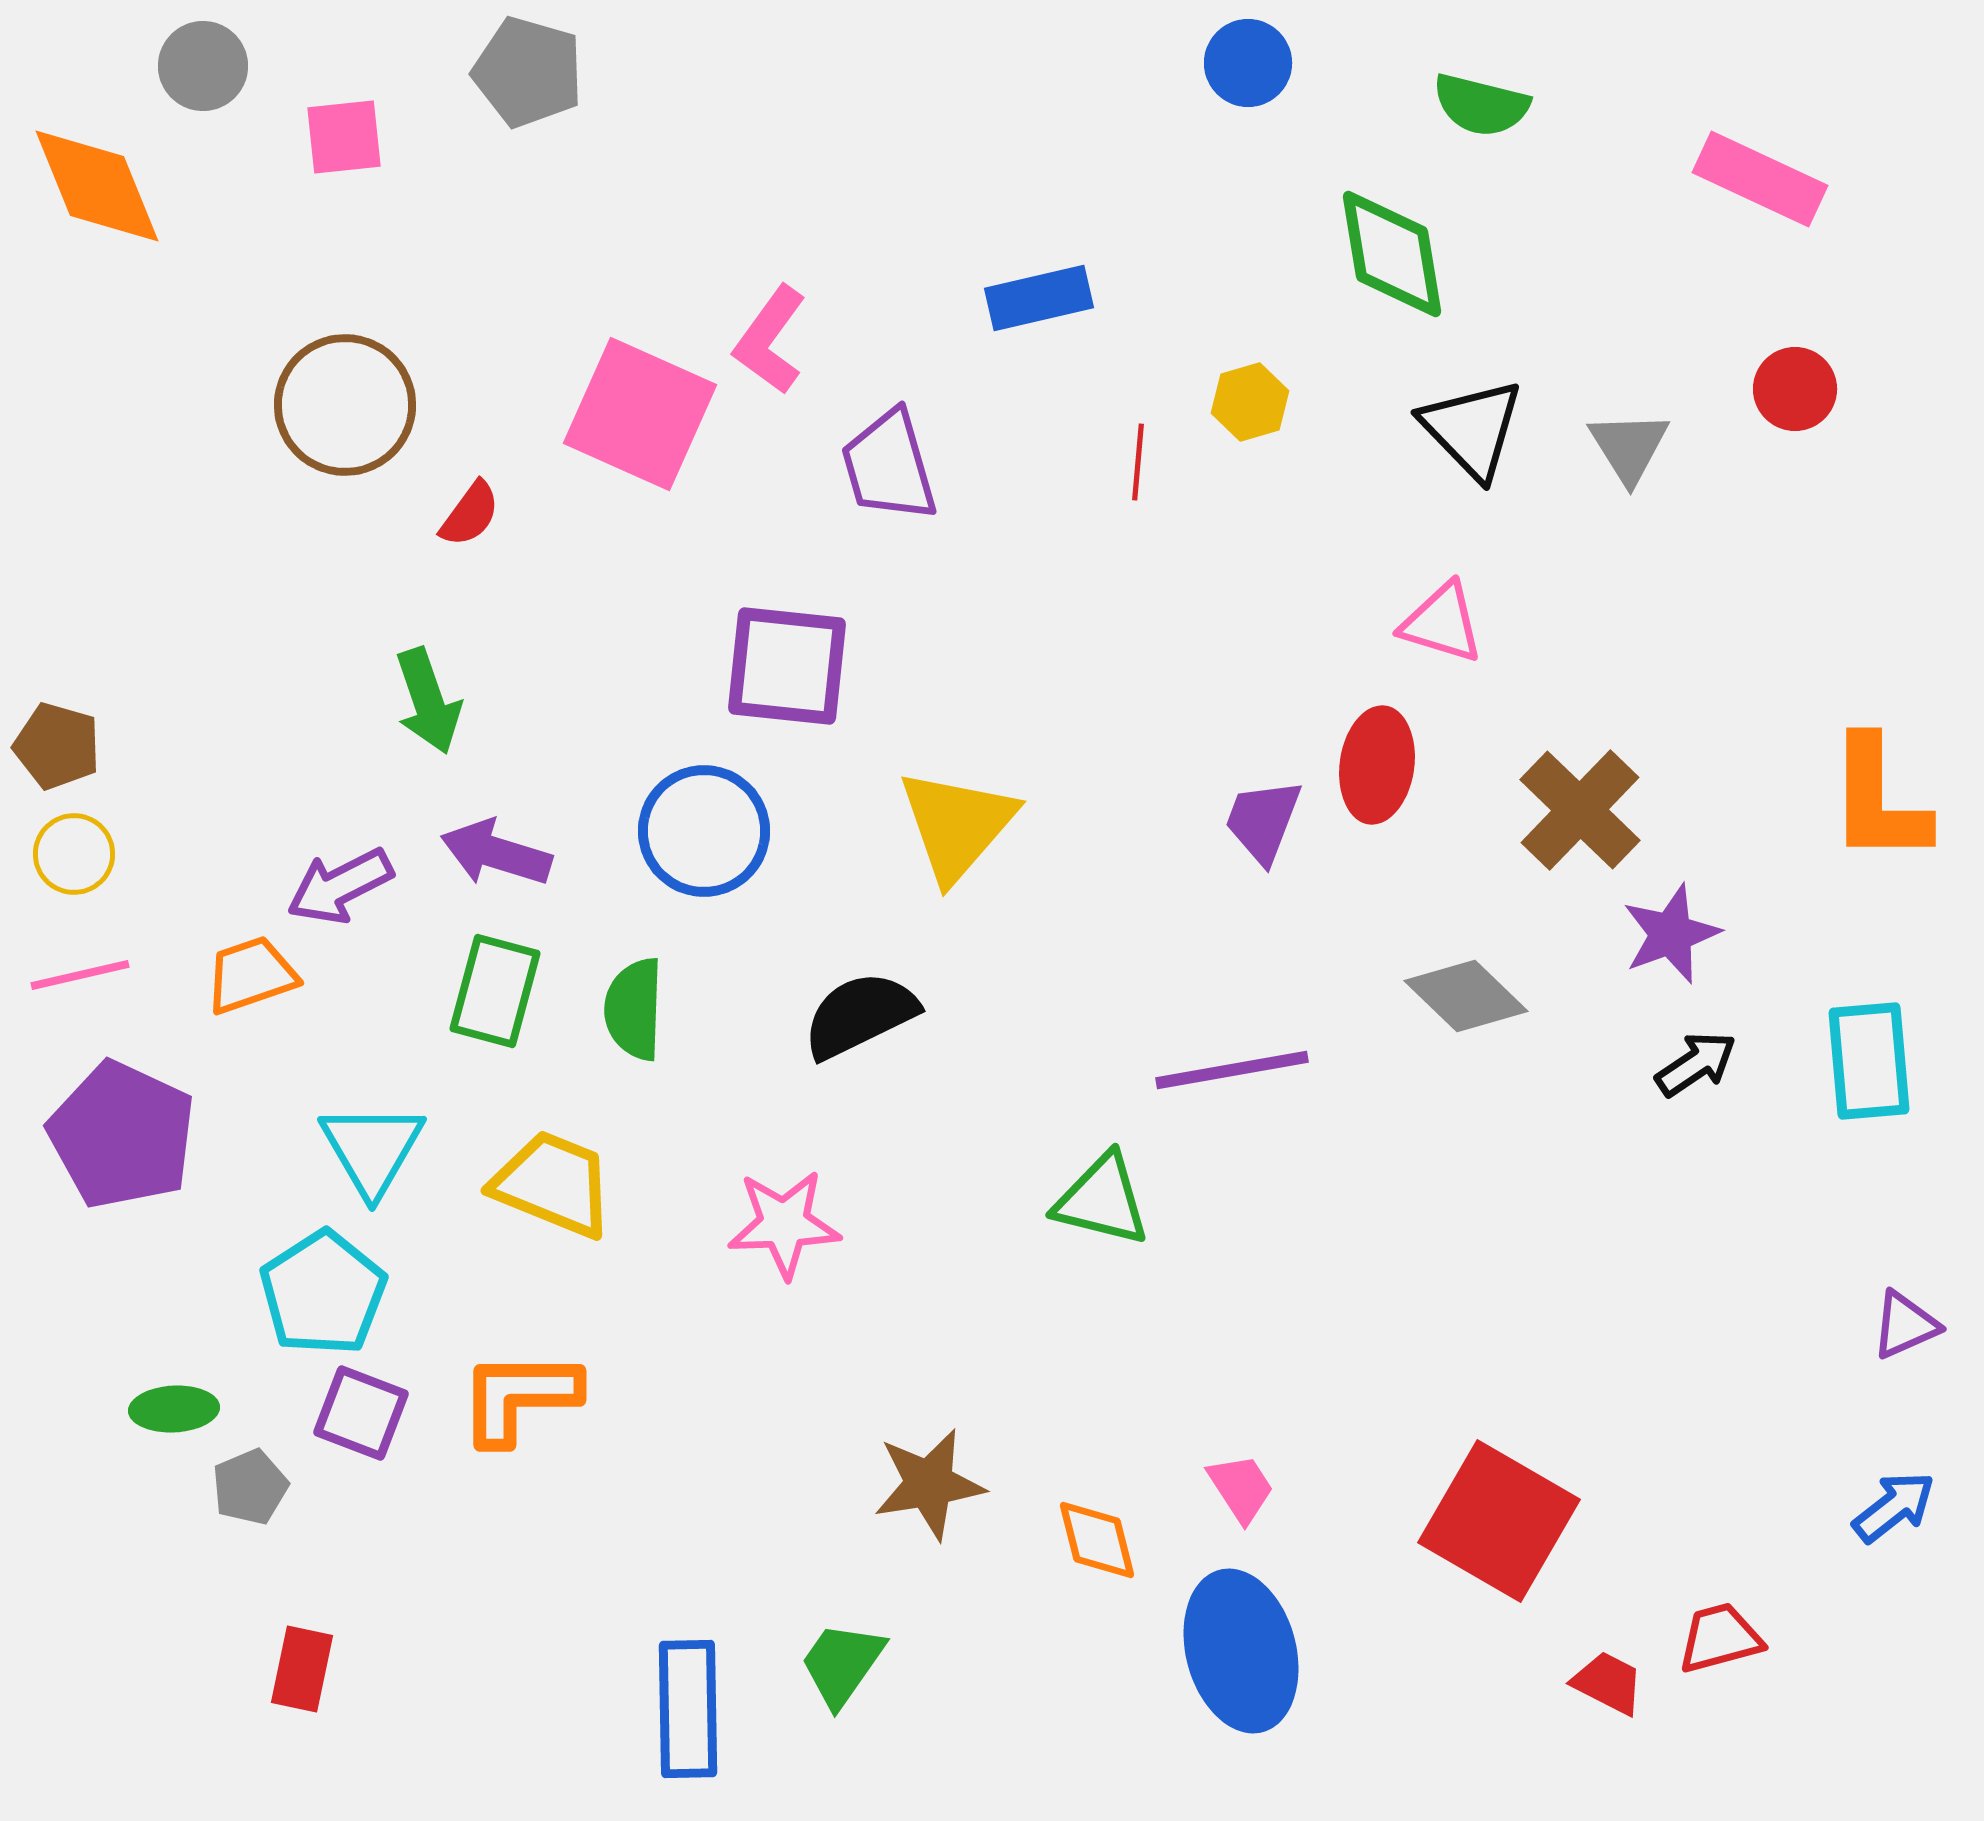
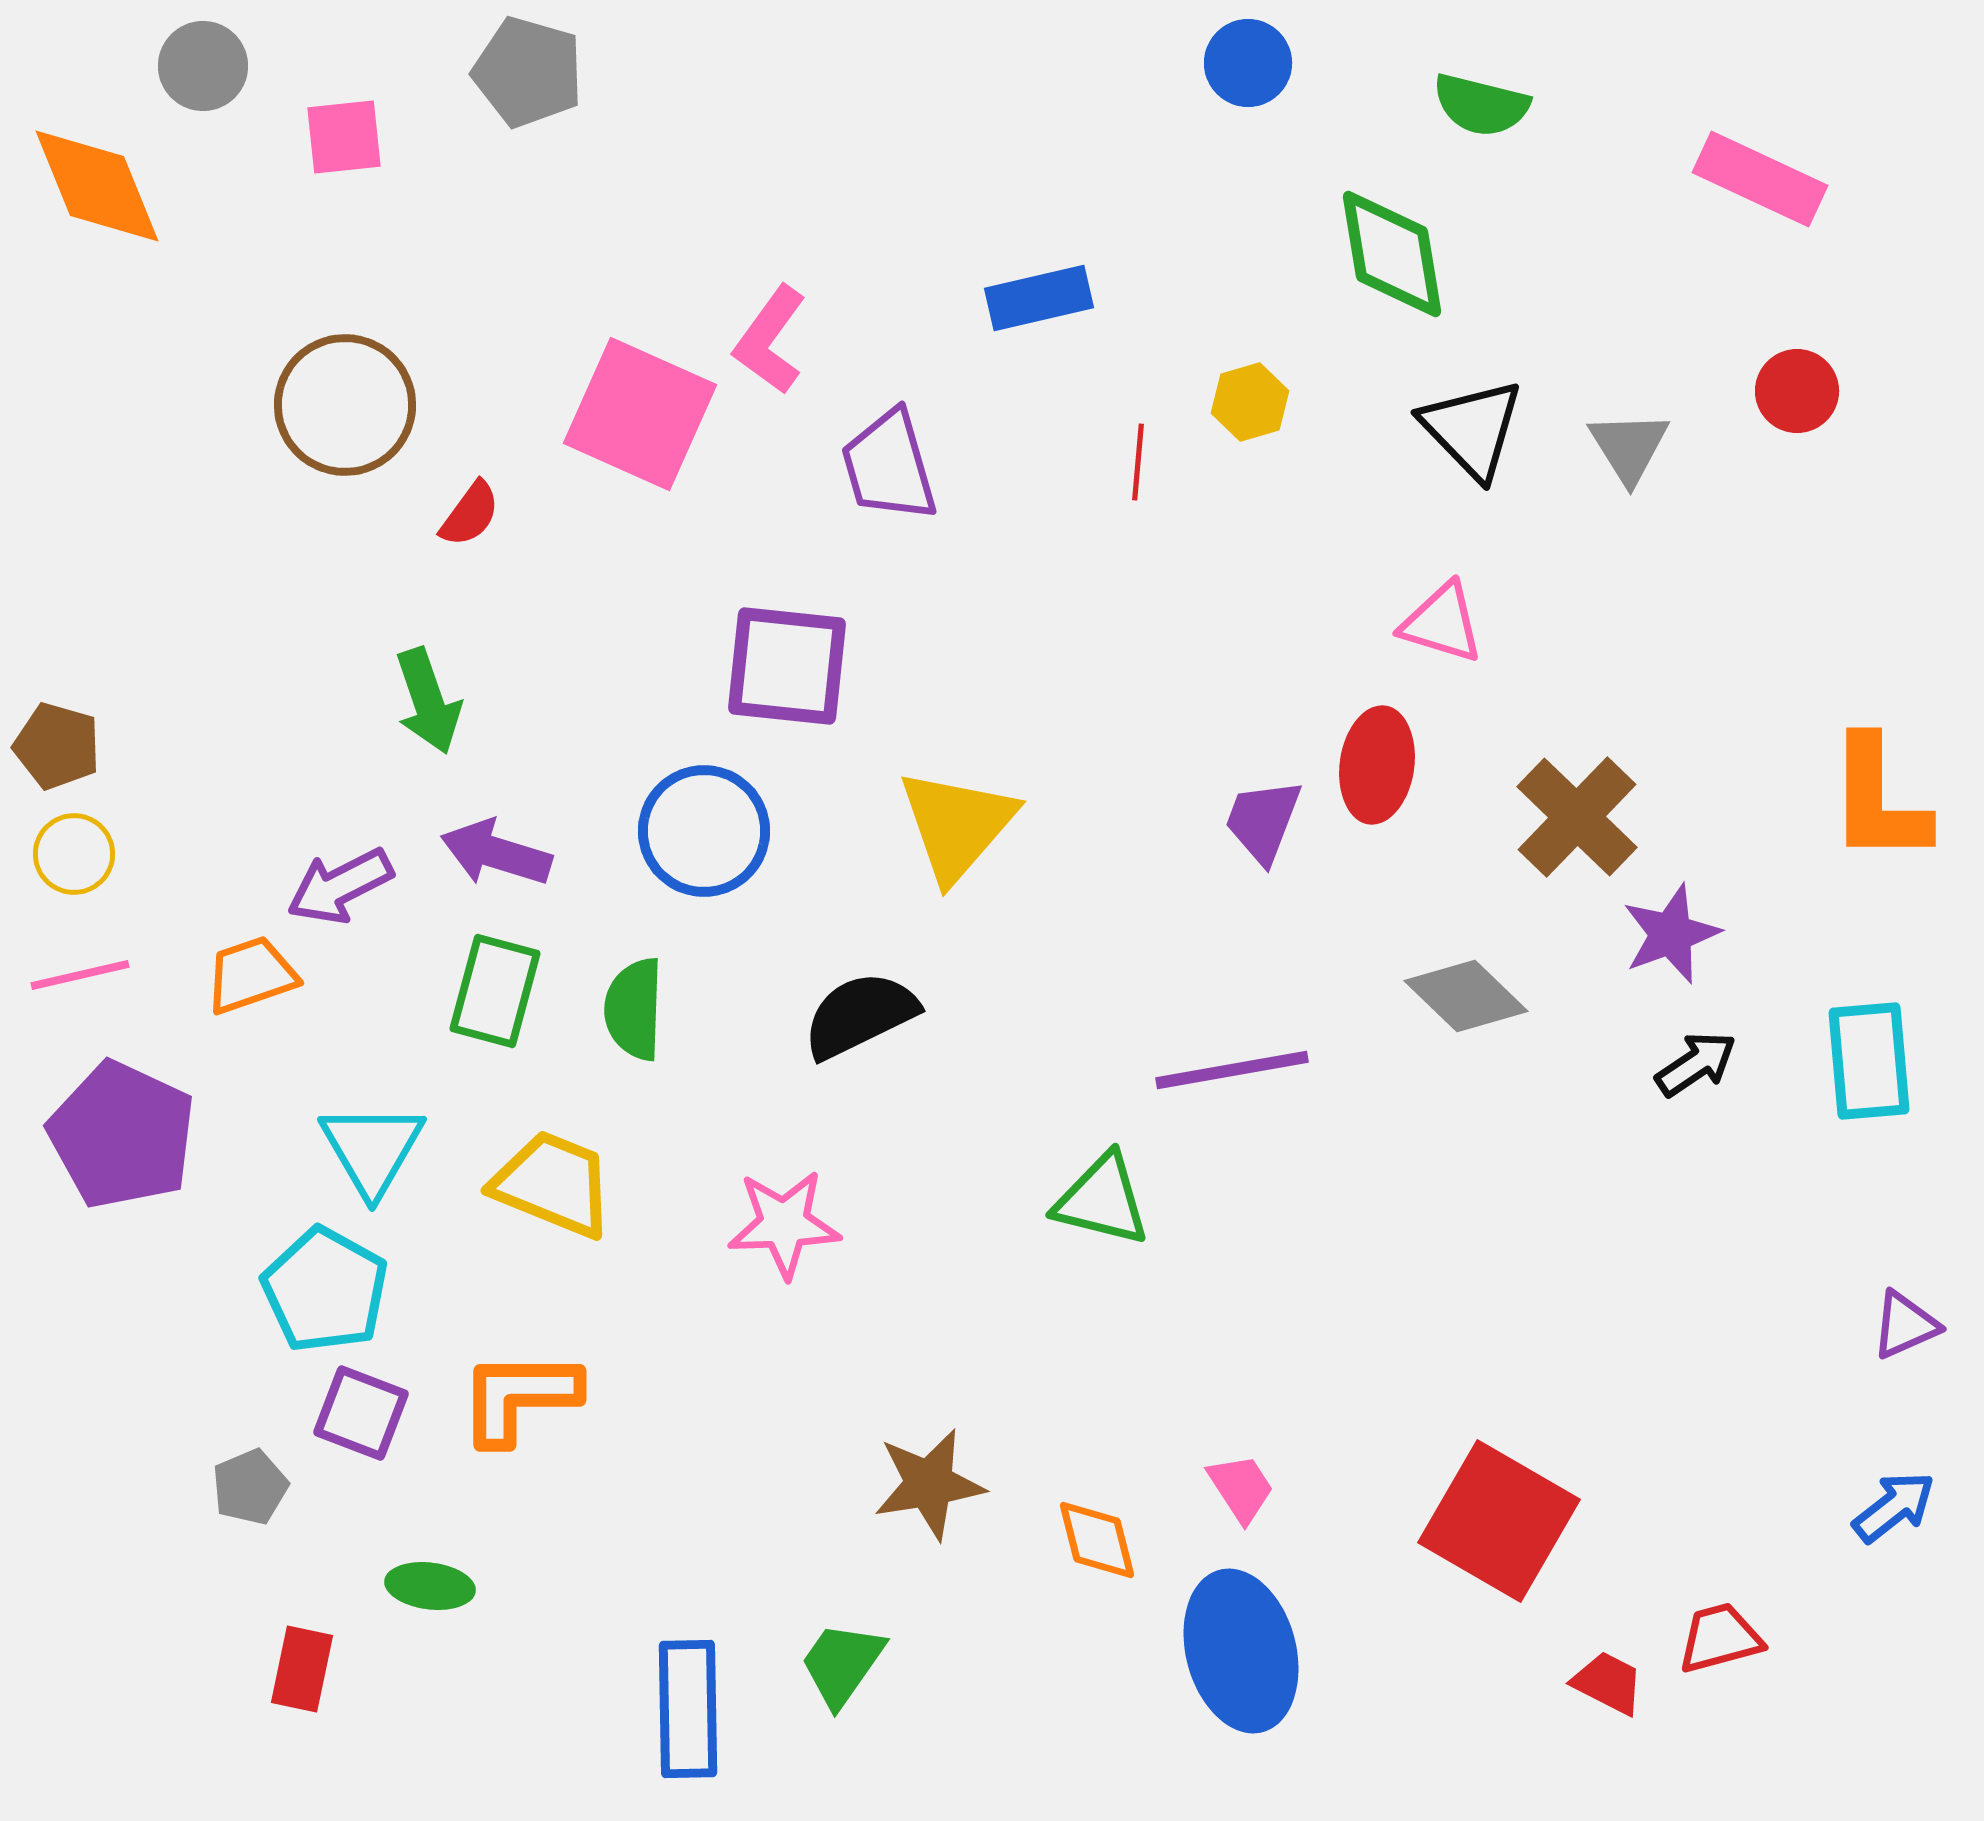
red circle at (1795, 389): moved 2 px right, 2 px down
brown cross at (1580, 810): moved 3 px left, 7 px down
cyan pentagon at (323, 1293): moved 2 px right, 3 px up; rotated 10 degrees counterclockwise
green ellipse at (174, 1409): moved 256 px right, 177 px down; rotated 10 degrees clockwise
